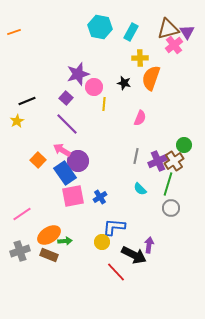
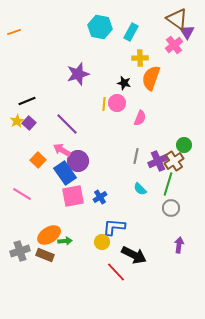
brown triangle: moved 9 px right, 10 px up; rotated 50 degrees clockwise
pink circle: moved 23 px right, 16 px down
purple square: moved 37 px left, 25 px down
pink line: moved 20 px up; rotated 66 degrees clockwise
purple arrow: moved 30 px right
brown rectangle: moved 4 px left
